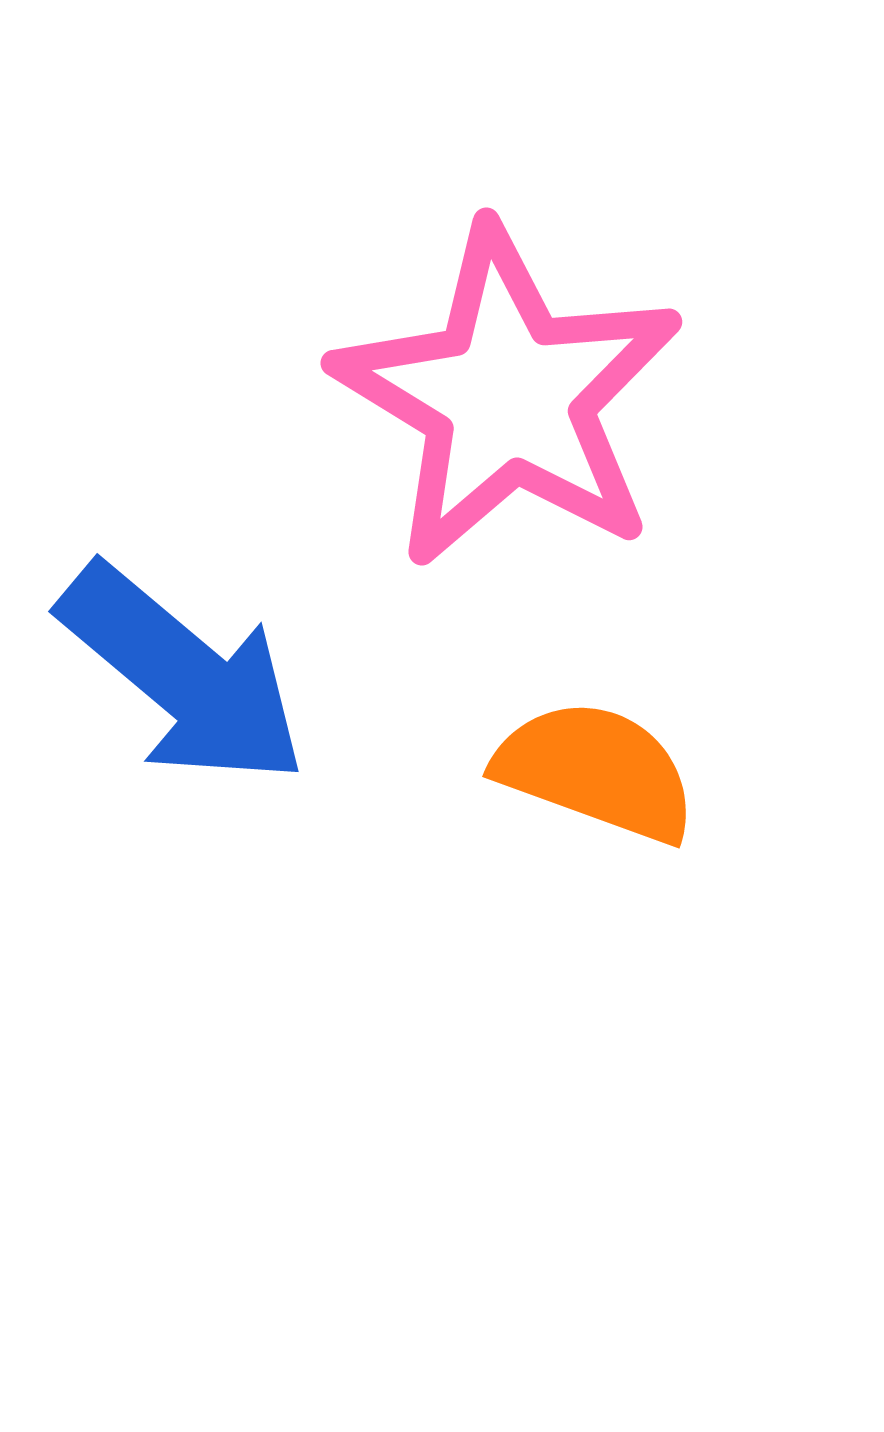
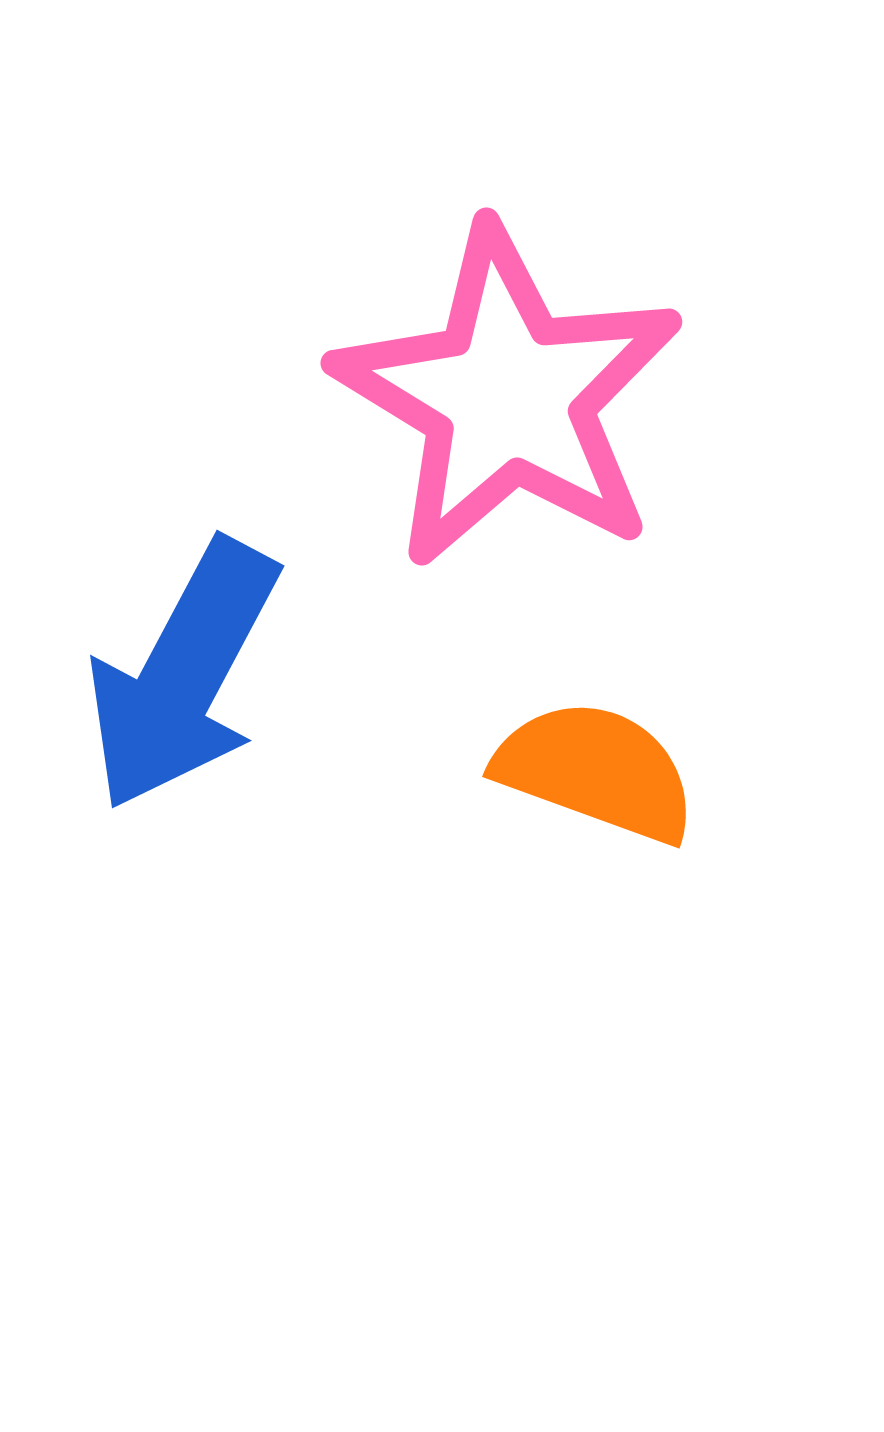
blue arrow: rotated 78 degrees clockwise
